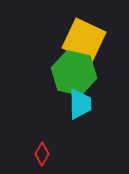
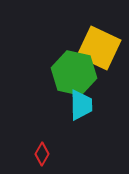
yellow square: moved 15 px right, 8 px down
cyan trapezoid: moved 1 px right, 1 px down
